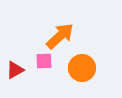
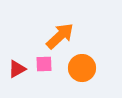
pink square: moved 3 px down
red triangle: moved 2 px right, 1 px up
